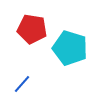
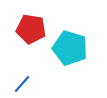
red pentagon: moved 1 px left
